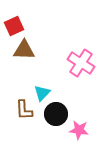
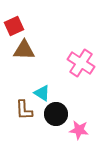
cyan triangle: rotated 42 degrees counterclockwise
